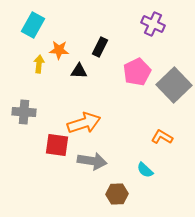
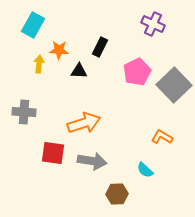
red square: moved 4 px left, 8 px down
